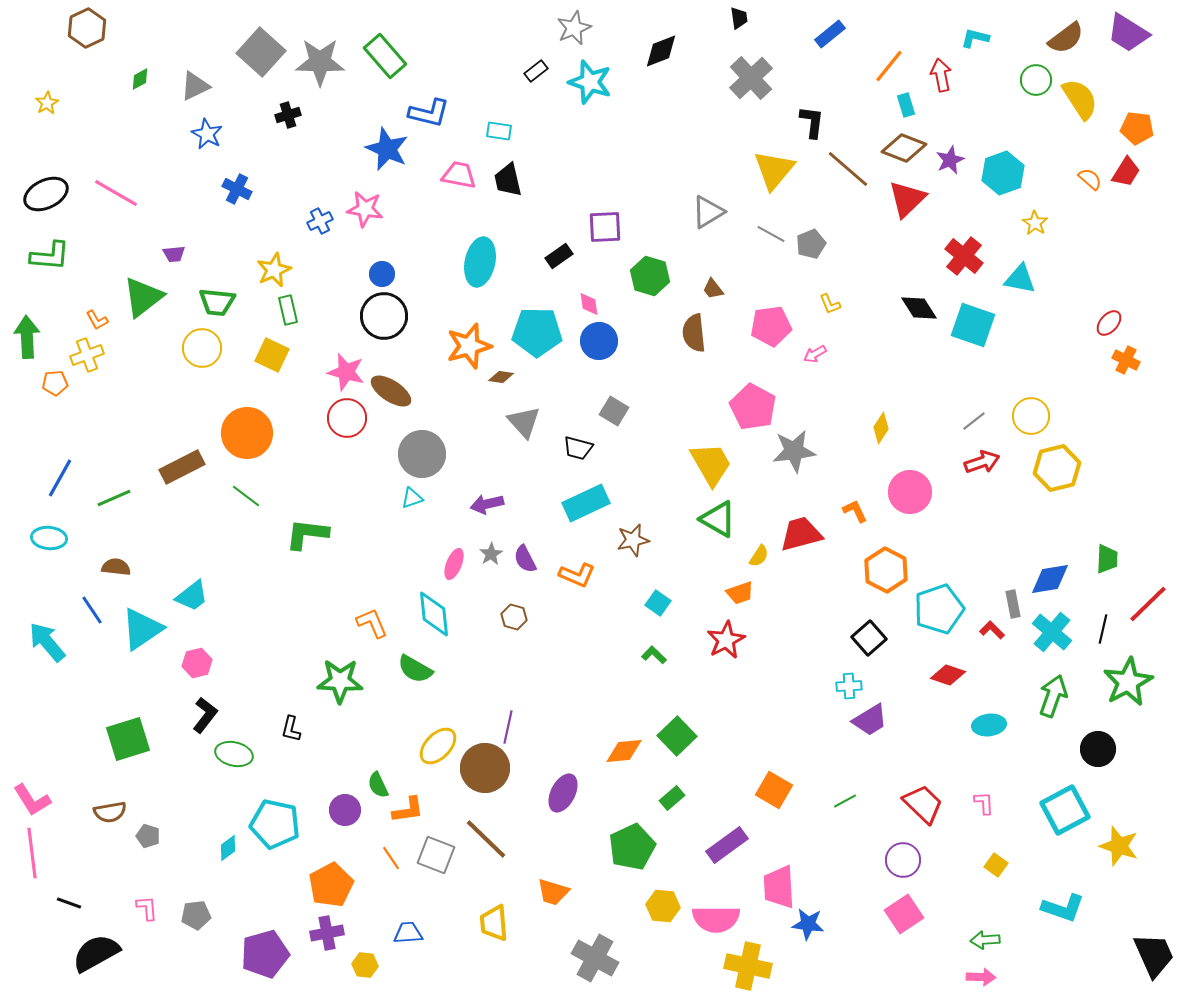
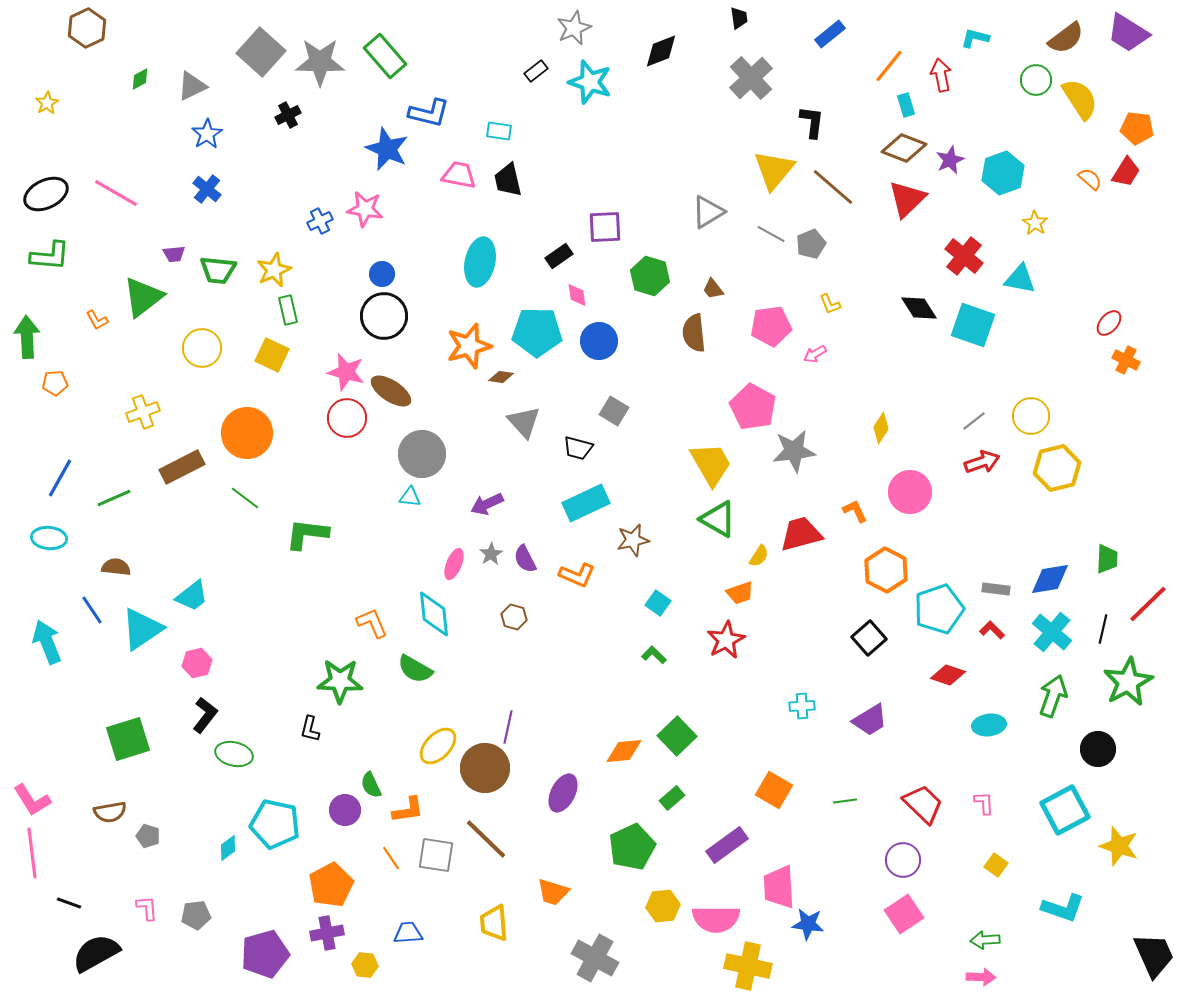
gray triangle at (195, 86): moved 3 px left
black cross at (288, 115): rotated 10 degrees counterclockwise
blue star at (207, 134): rotated 12 degrees clockwise
brown line at (848, 169): moved 15 px left, 18 px down
blue cross at (237, 189): moved 30 px left; rotated 12 degrees clockwise
green trapezoid at (217, 302): moved 1 px right, 32 px up
pink diamond at (589, 304): moved 12 px left, 9 px up
yellow cross at (87, 355): moved 56 px right, 57 px down
green line at (246, 496): moved 1 px left, 2 px down
cyan triangle at (412, 498): moved 2 px left, 1 px up; rotated 25 degrees clockwise
purple arrow at (487, 504): rotated 12 degrees counterclockwise
gray rectangle at (1013, 604): moved 17 px left, 15 px up; rotated 72 degrees counterclockwise
cyan arrow at (47, 642): rotated 18 degrees clockwise
cyan cross at (849, 686): moved 47 px left, 20 px down
black L-shape at (291, 729): moved 19 px right
green semicircle at (378, 785): moved 7 px left
green line at (845, 801): rotated 20 degrees clockwise
gray square at (436, 855): rotated 12 degrees counterclockwise
yellow hexagon at (663, 906): rotated 12 degrees counterclockwise
